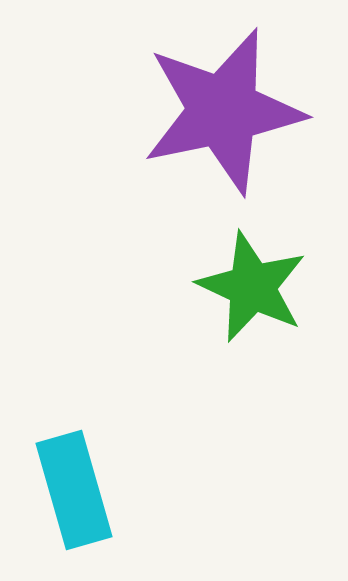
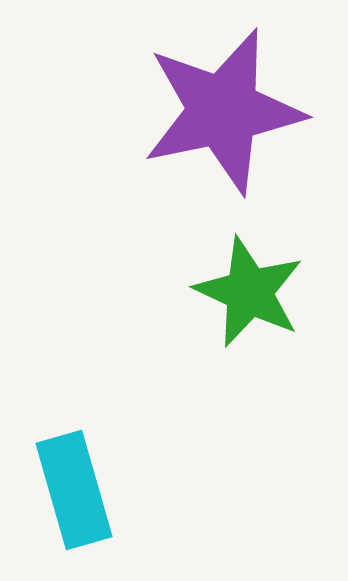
green star: moved 3 px left, 5 px down
